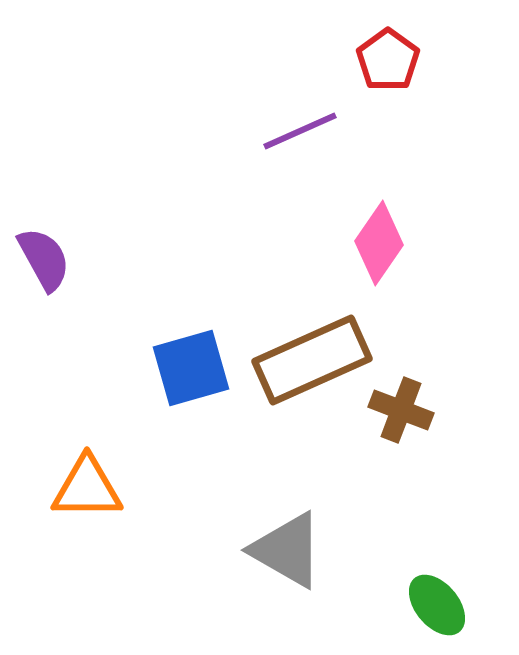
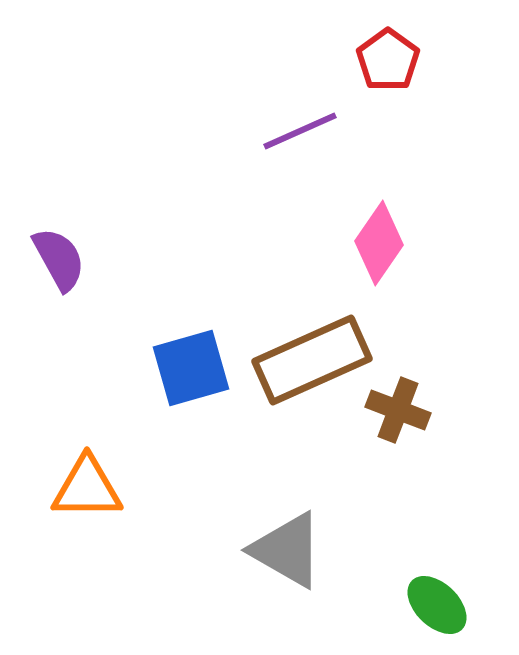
purple semicircle: moved 15 px right
brown cross: moved 3 px left
green ellipse: rotated 6 degrees counterclockwise
